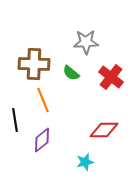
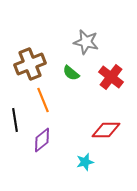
gray star: rotated 15 degrees clockwise
brown cross: moved 4 px left; rotated 24 degrees counterclockwise
red diamond: moved 2 px right
